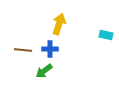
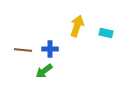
yellow arrow: moved 18 px right, 2 px down
cyan rectangle: moved 2 px up
